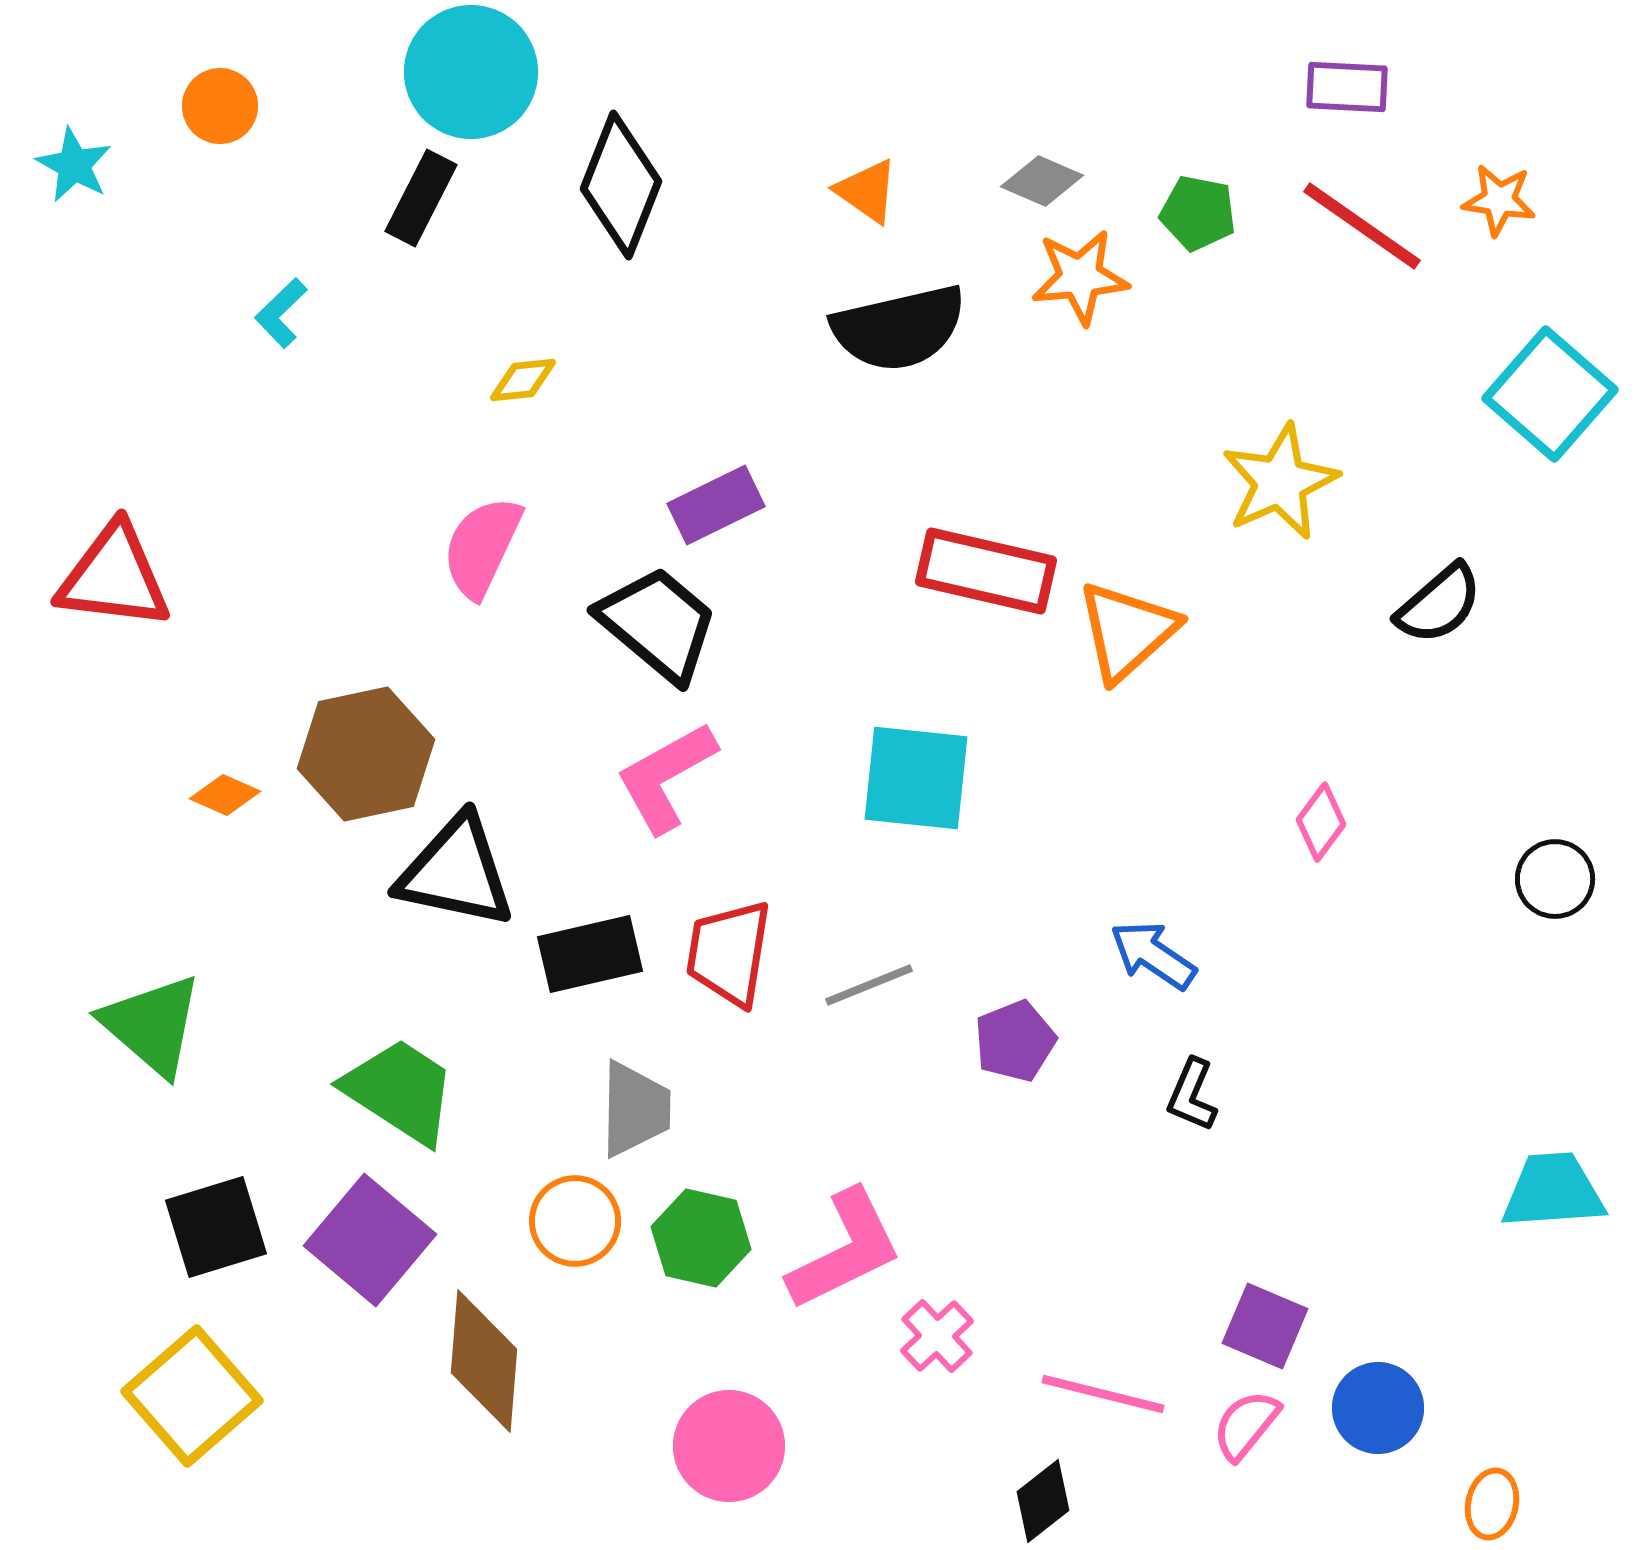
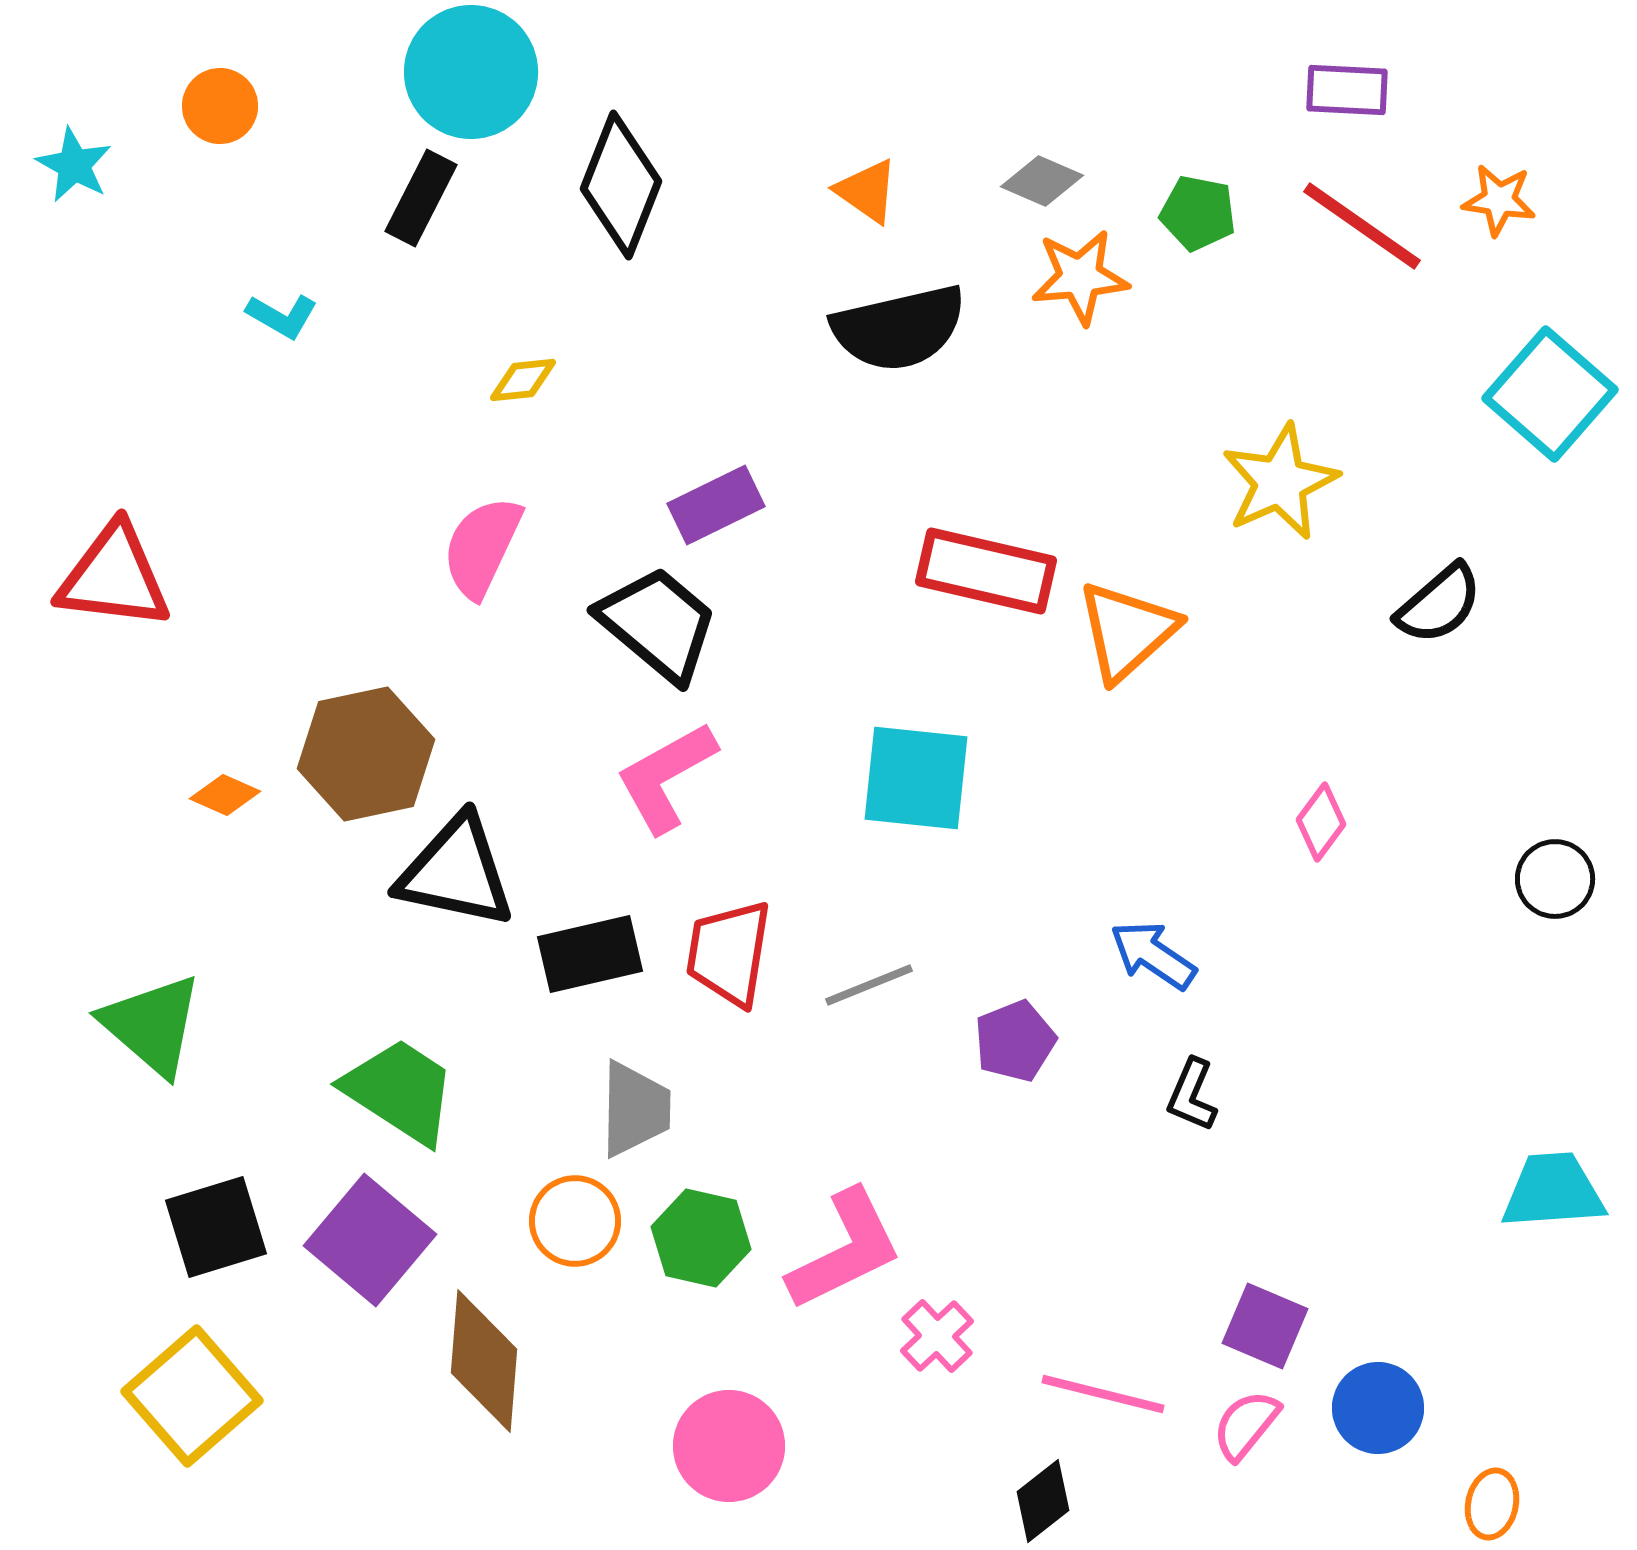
purple rectangle at (1347, 87): moved 3 px down
cyan L-shape at (281, 313): moved 1 px right, 3 px down; rotated 106 degrees counterclockwise
